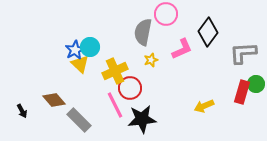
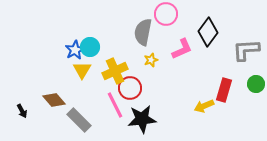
gray L-shape: moved 3 px right, 3 px up
yellow triangle: moved 2 px right, 6 px down; rotated 18 degrees clockwise
red rectangle: moved 18 px left, 2 px up
